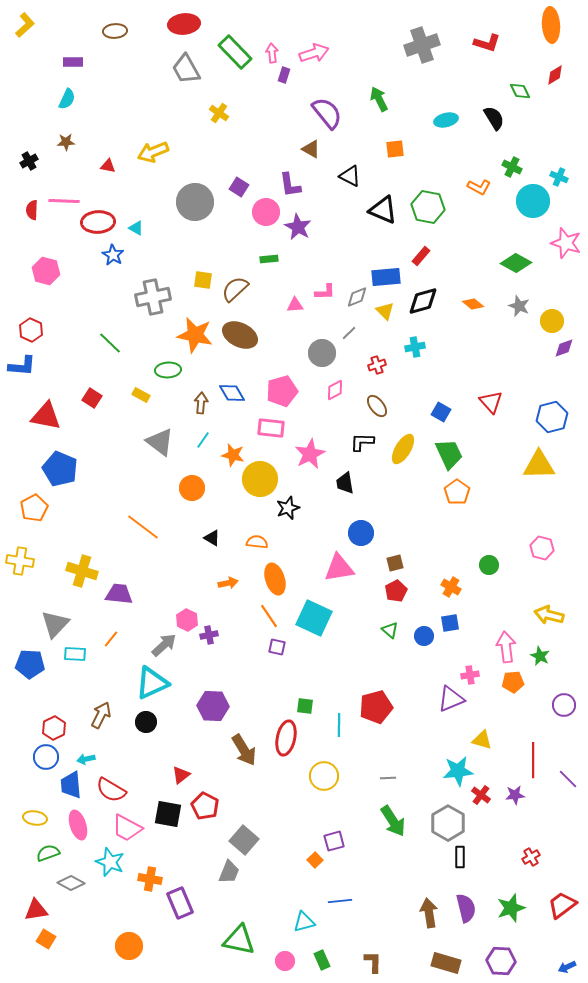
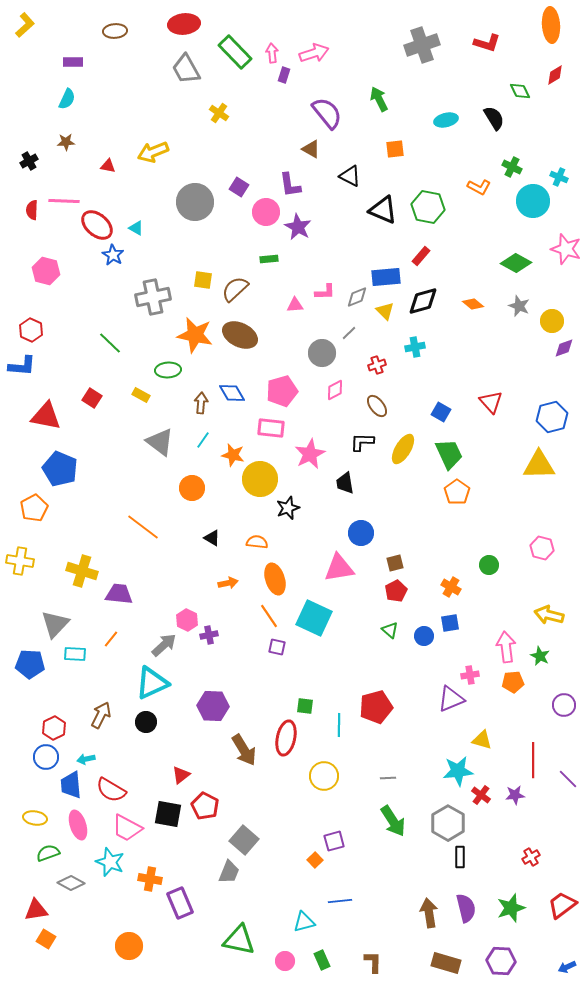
red ellipse at (98, 222): moved 1 px left, 3 px down; rotated 44 degrees clockwise
pink star at (566, 243): moved 6 px down
